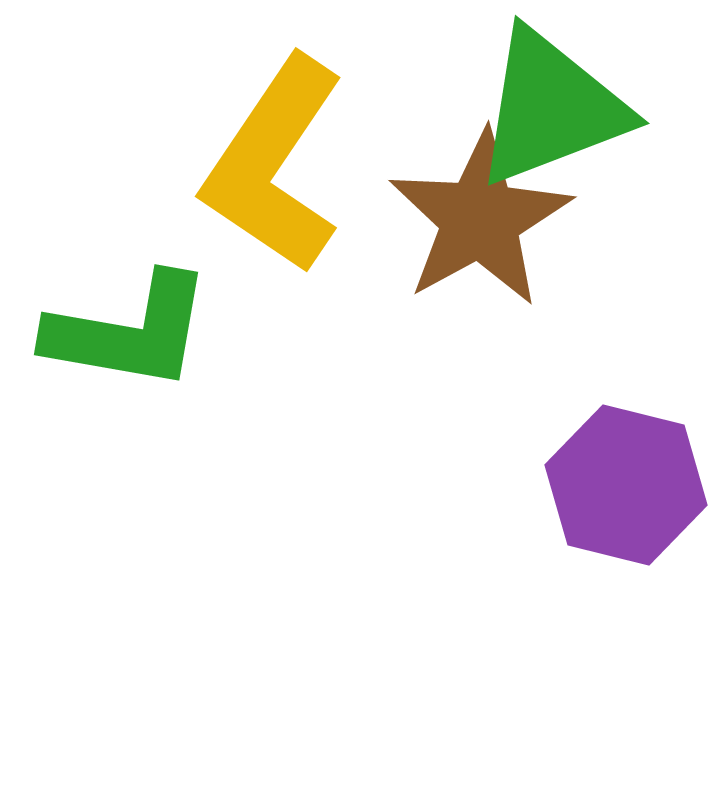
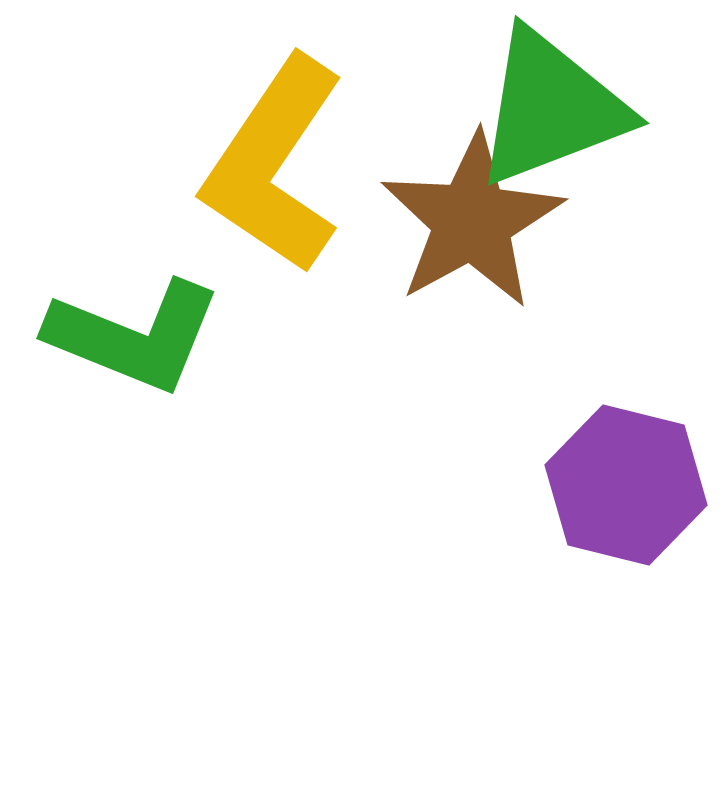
brown star: moved 8 px left, 2 px down
green L-shape: moved 5 px right, 4 px down; rotated 12 degrees clockwise
